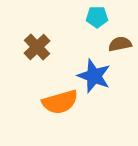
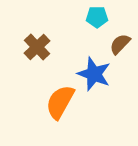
brown semicircle: rotated 35 degrees counterclockwise
blue star: moved 2 px up
orange semicircle: rotated 135 degrees clockwise
